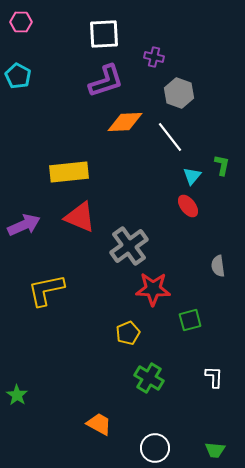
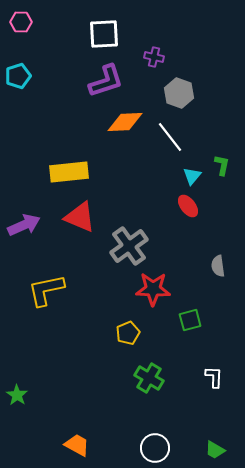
cyan pentagon: rotated 25 degrees clockwise
orange trapezoid: moved 22 px left, 21 px down
green trapezoid: rotated 25 degrees clockwise
